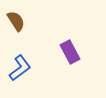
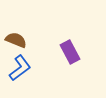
brown semicircle: moved 19 px down; rotated 35 degrees counterclockwise
